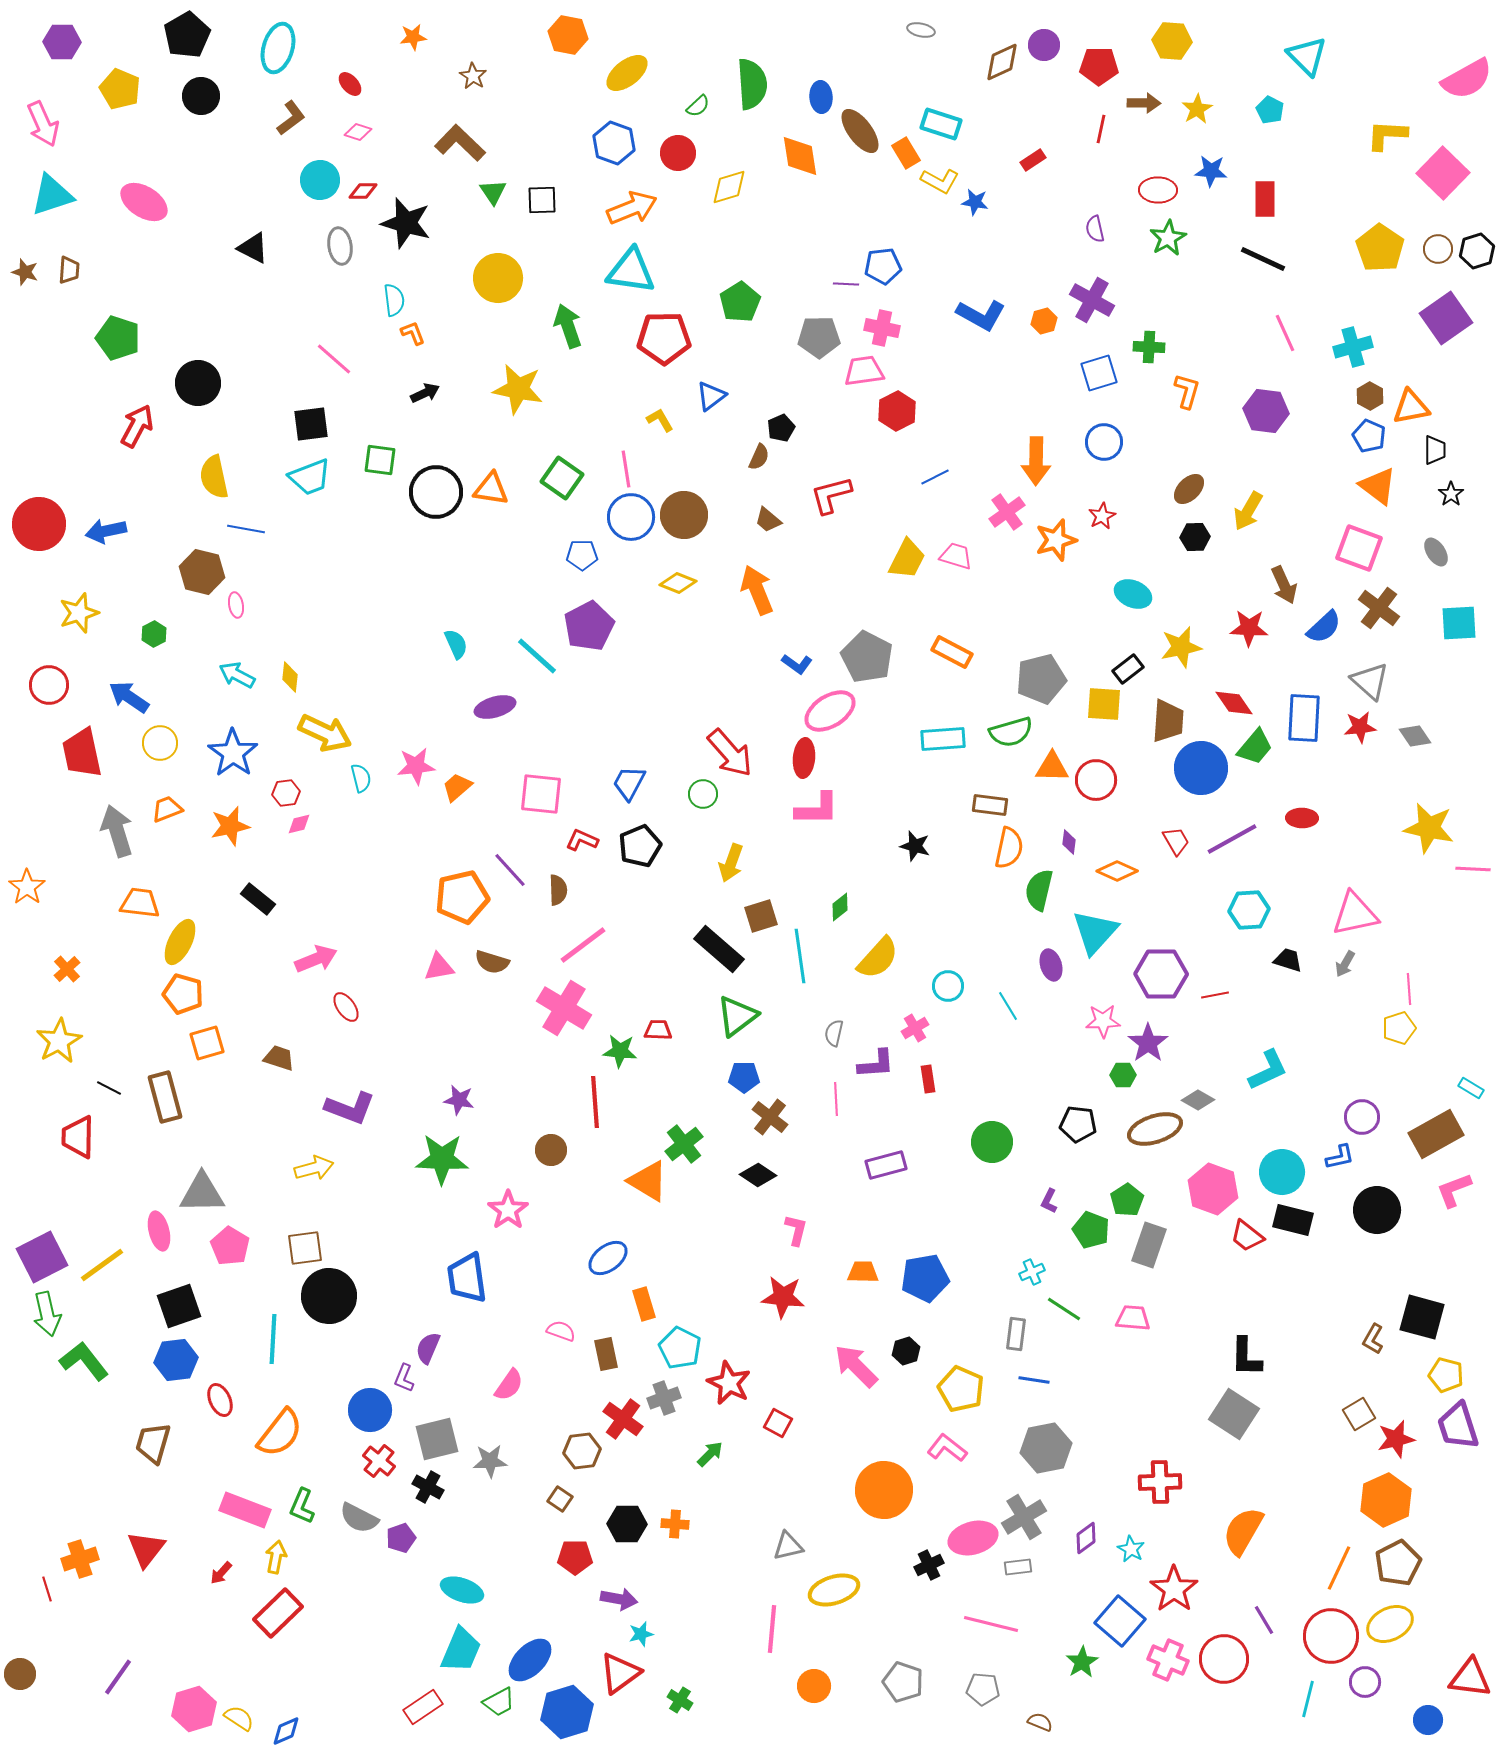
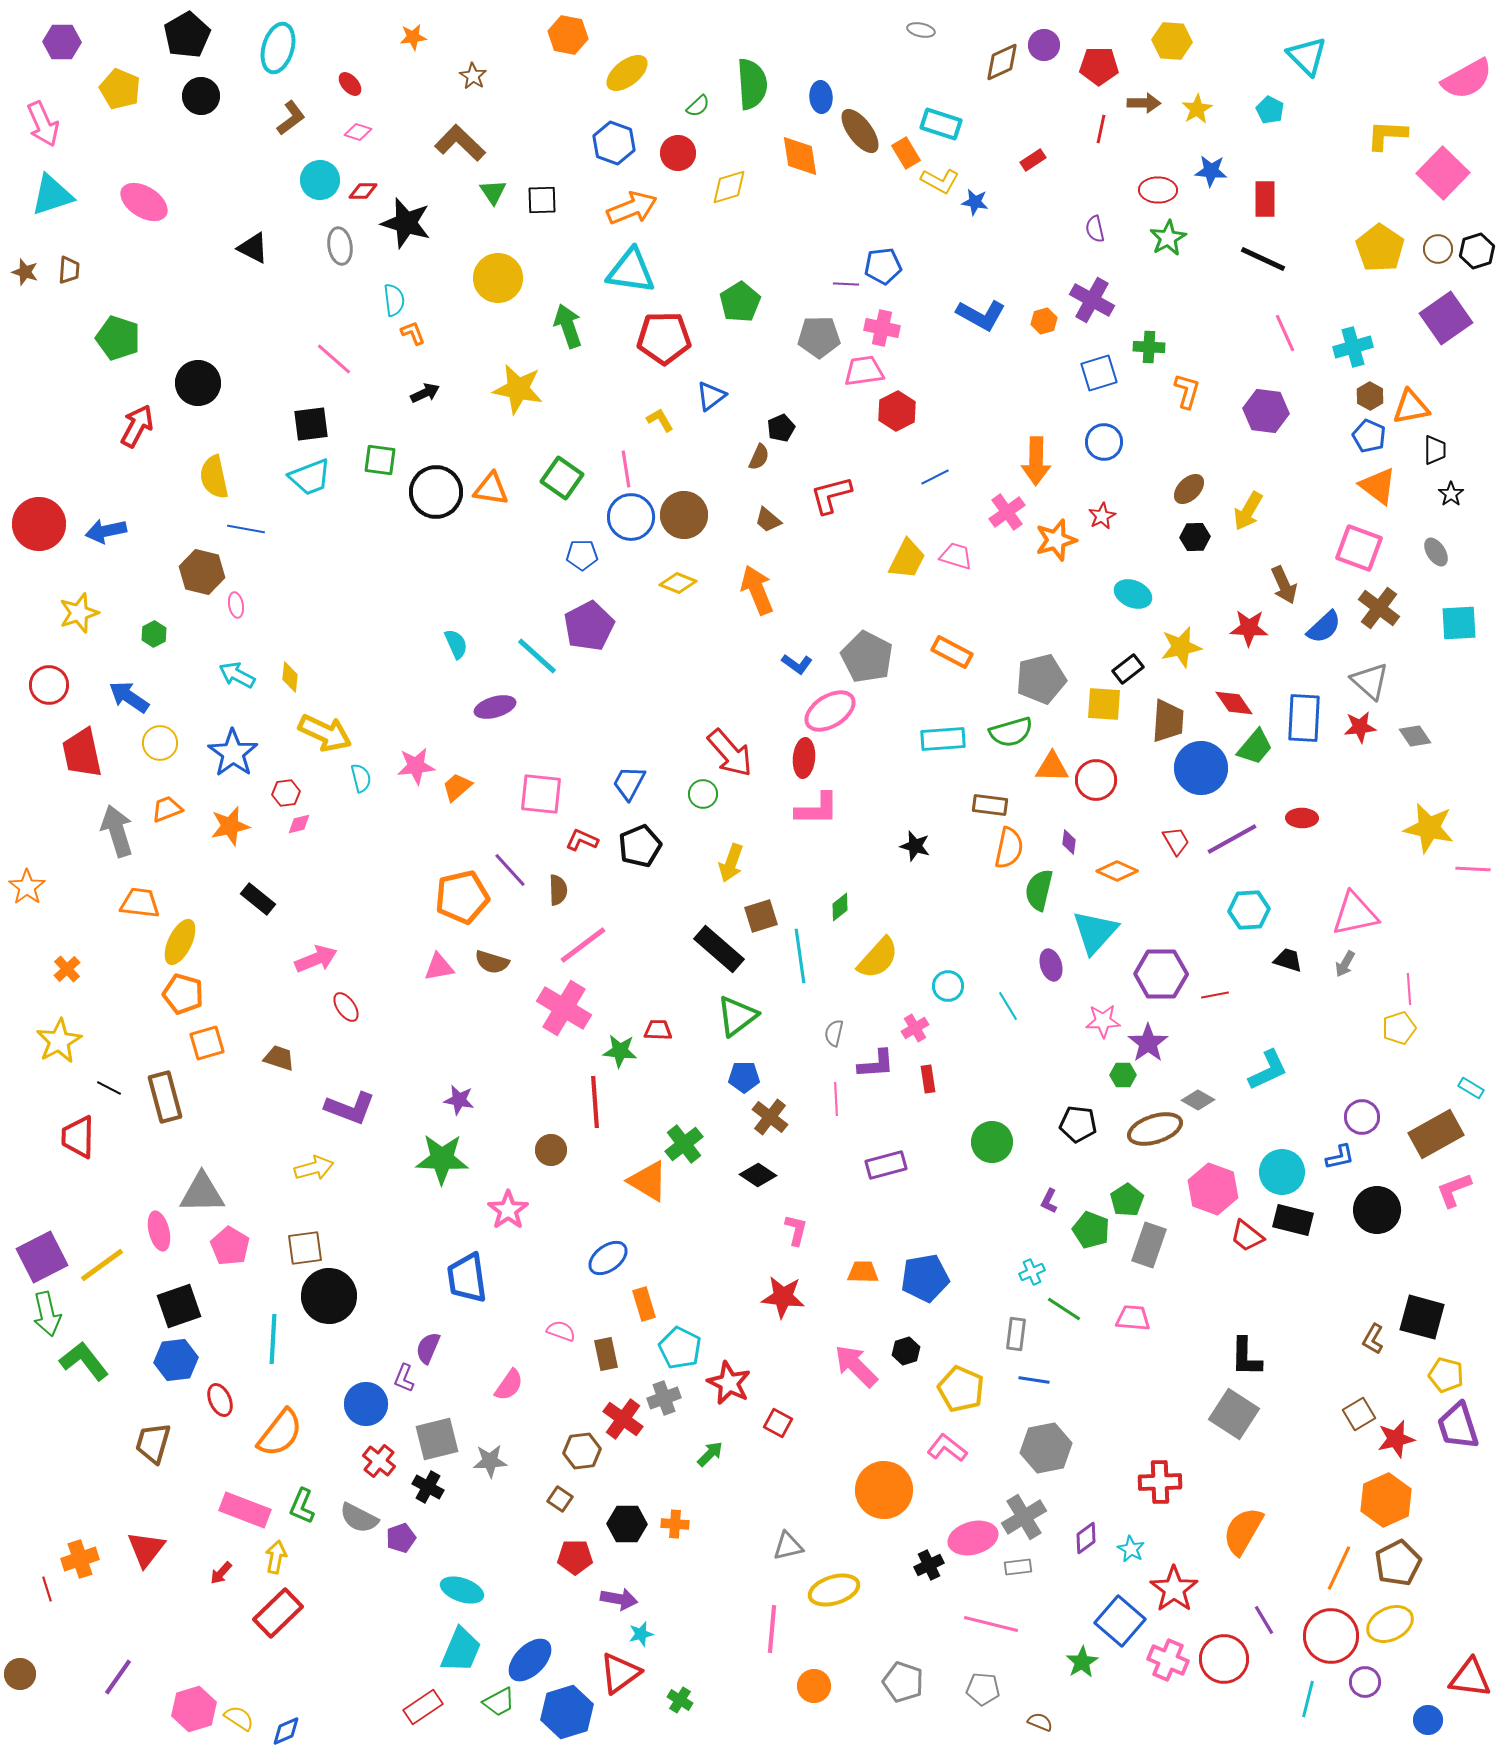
blue circle at (370, 1410): moved 4 px left, 6 px up
